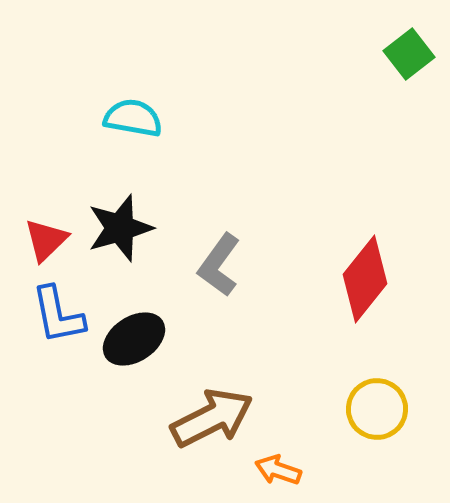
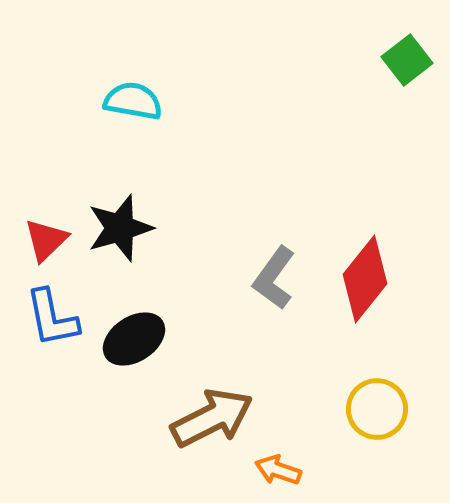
green square: moved 2 px left, 6 px down
cyan semicircle: moved 17 px up
gray L-shape: moved 55 px right, 13 px down
blue L-shape: moved 6 px left, 3 px down
